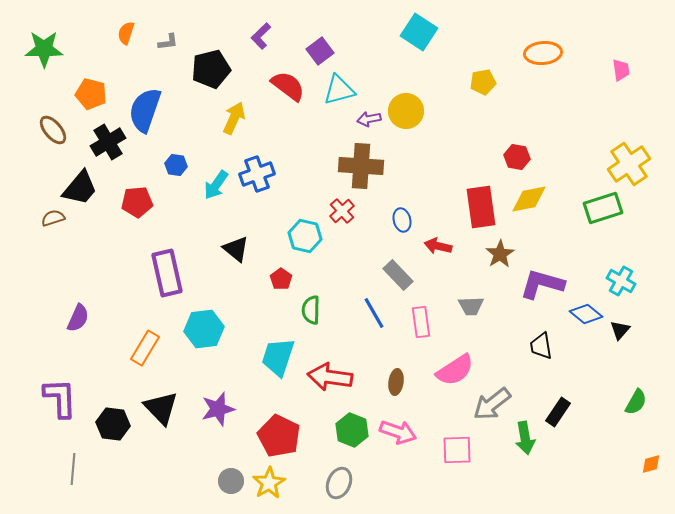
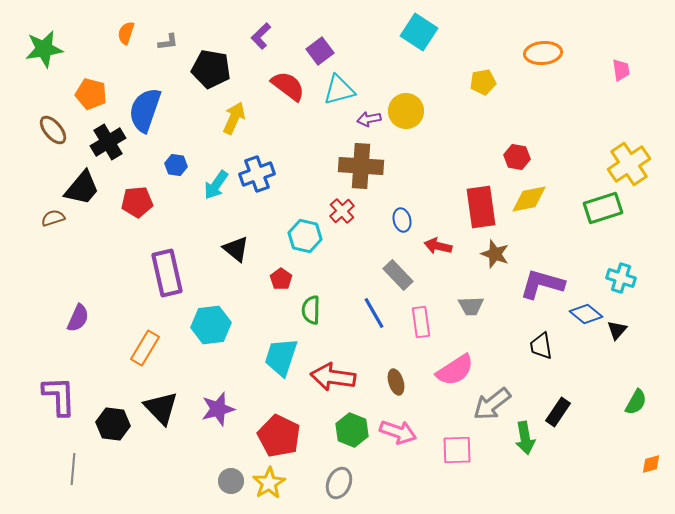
green star at (44, 49): rotated 9 degrees counterclockwise
black pentagon at (211, 69): rotated 24 degrees clockwise
black trapezoid at (80, 188): moved 2 px right
brown star at (500, 254): moved 5 px left; rotated 20 degrees counterclockwise
cyan cross at (621, 281): moved 3 px up; rotated 12 degrees counterclockwise
cyan hexagon at (204, 329): moved 7 px right, 4 px up
black triangle at (620, 330): moved 3 px left
cyan trapezoid at (278, 357): moved 3 px right
red arrow at (330, 377): moved 3 px right
brown ellipse at (396, 382): rotated 25 degrees counterclockwise
purple L-shape at (60, 398): moved 1 px left, 2 px up
